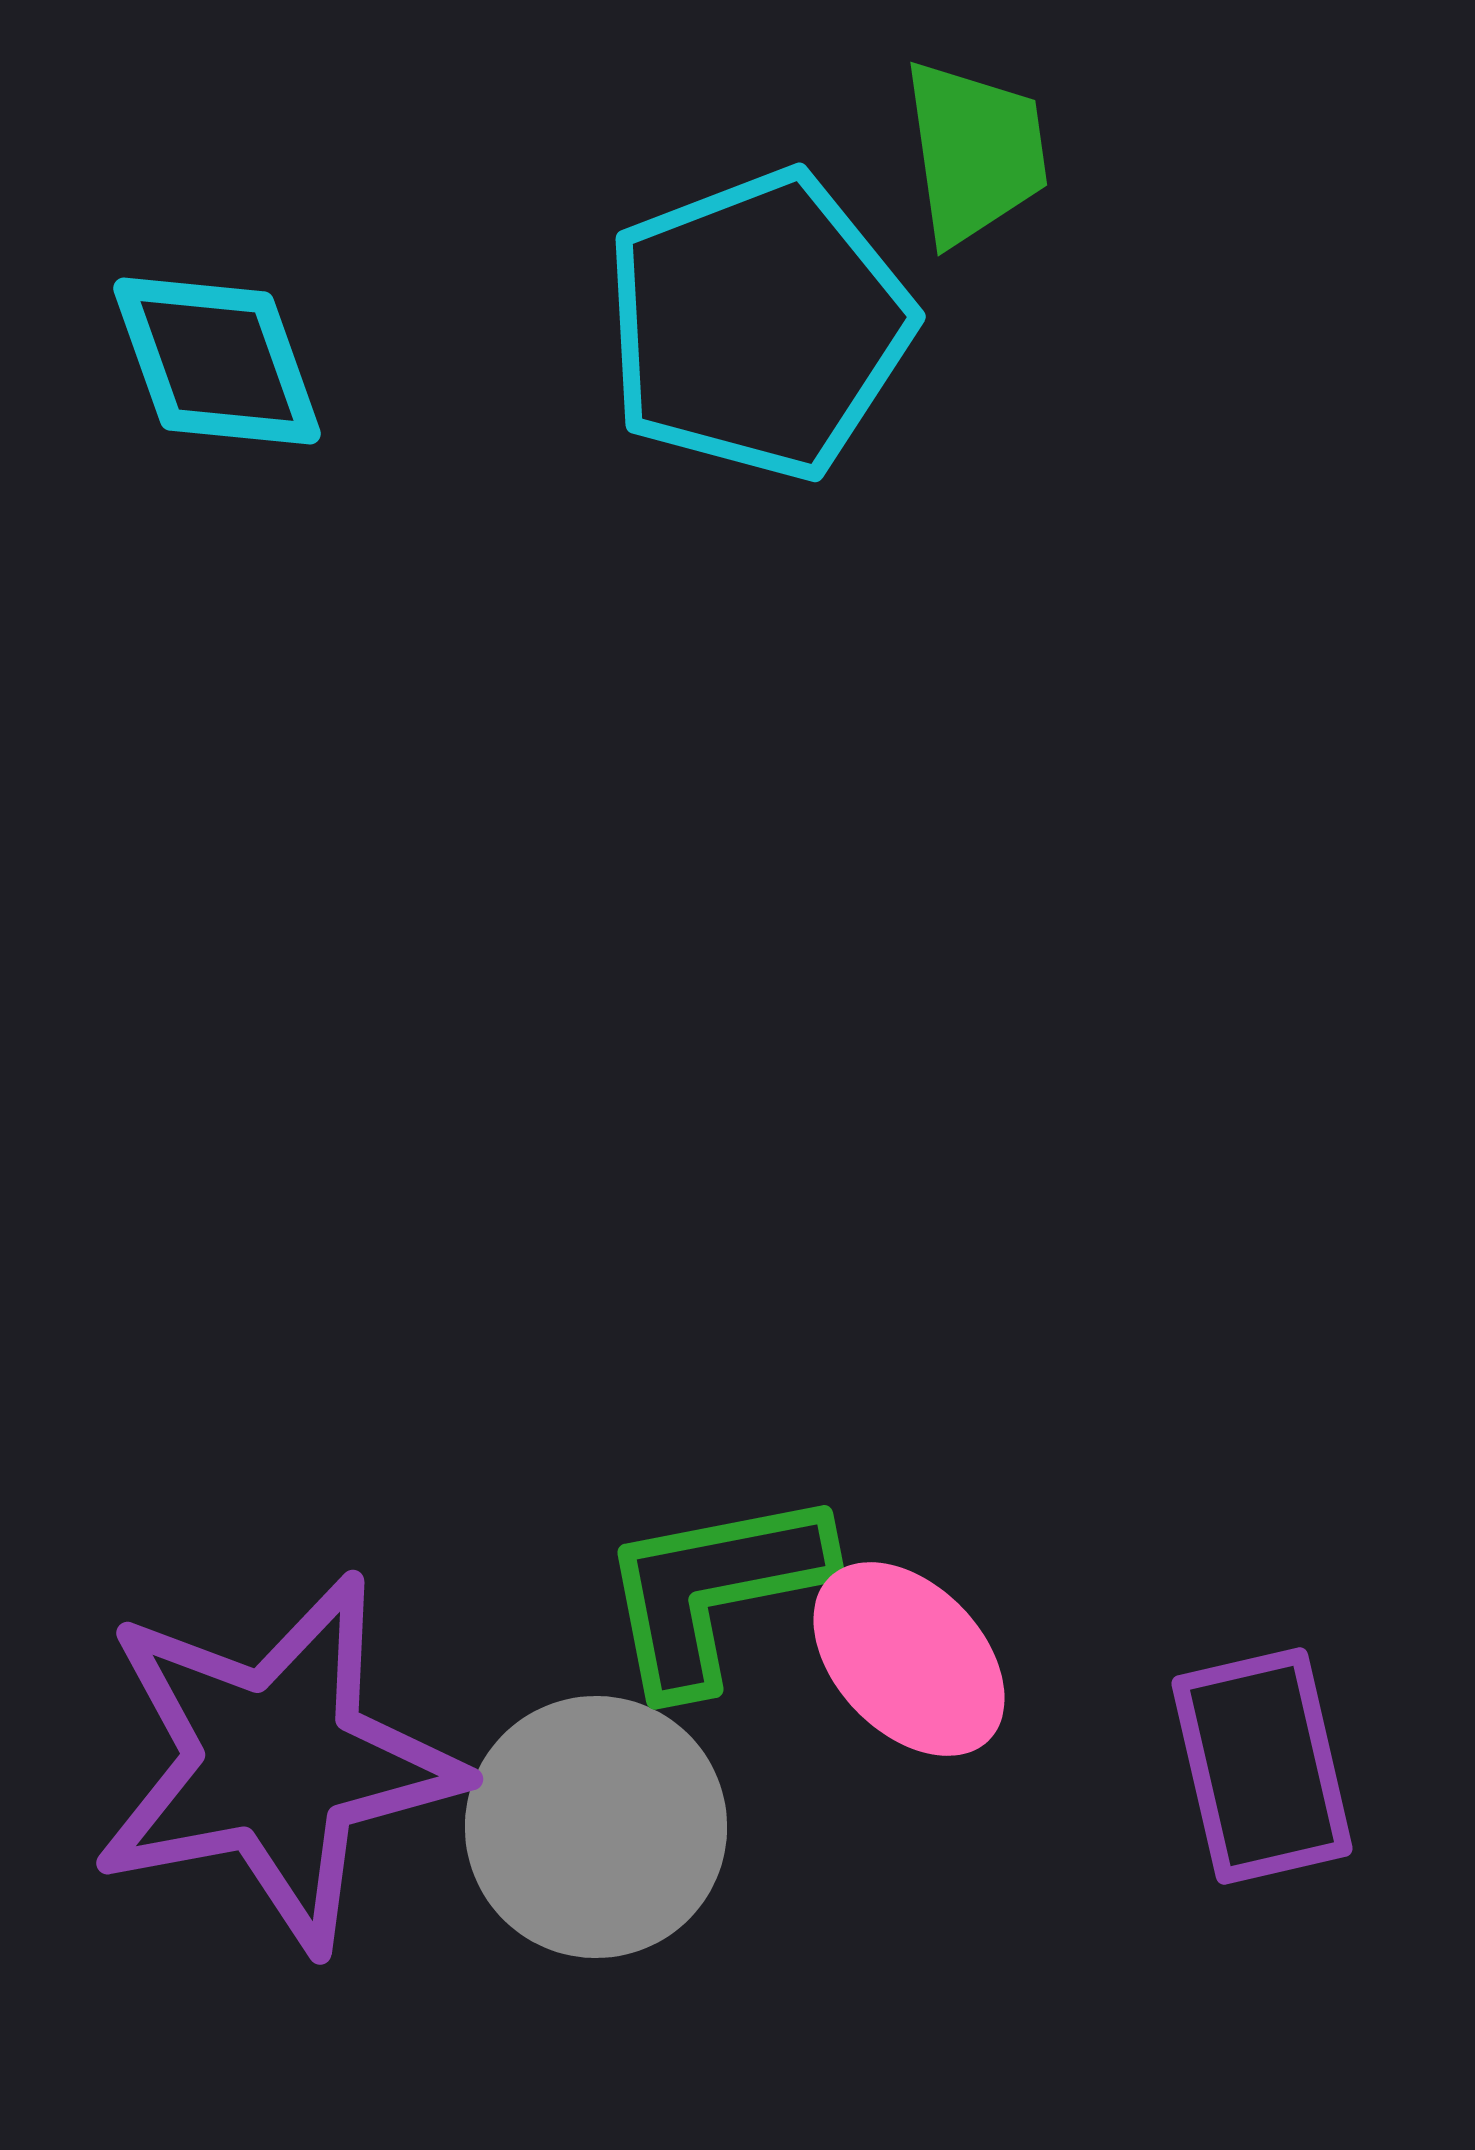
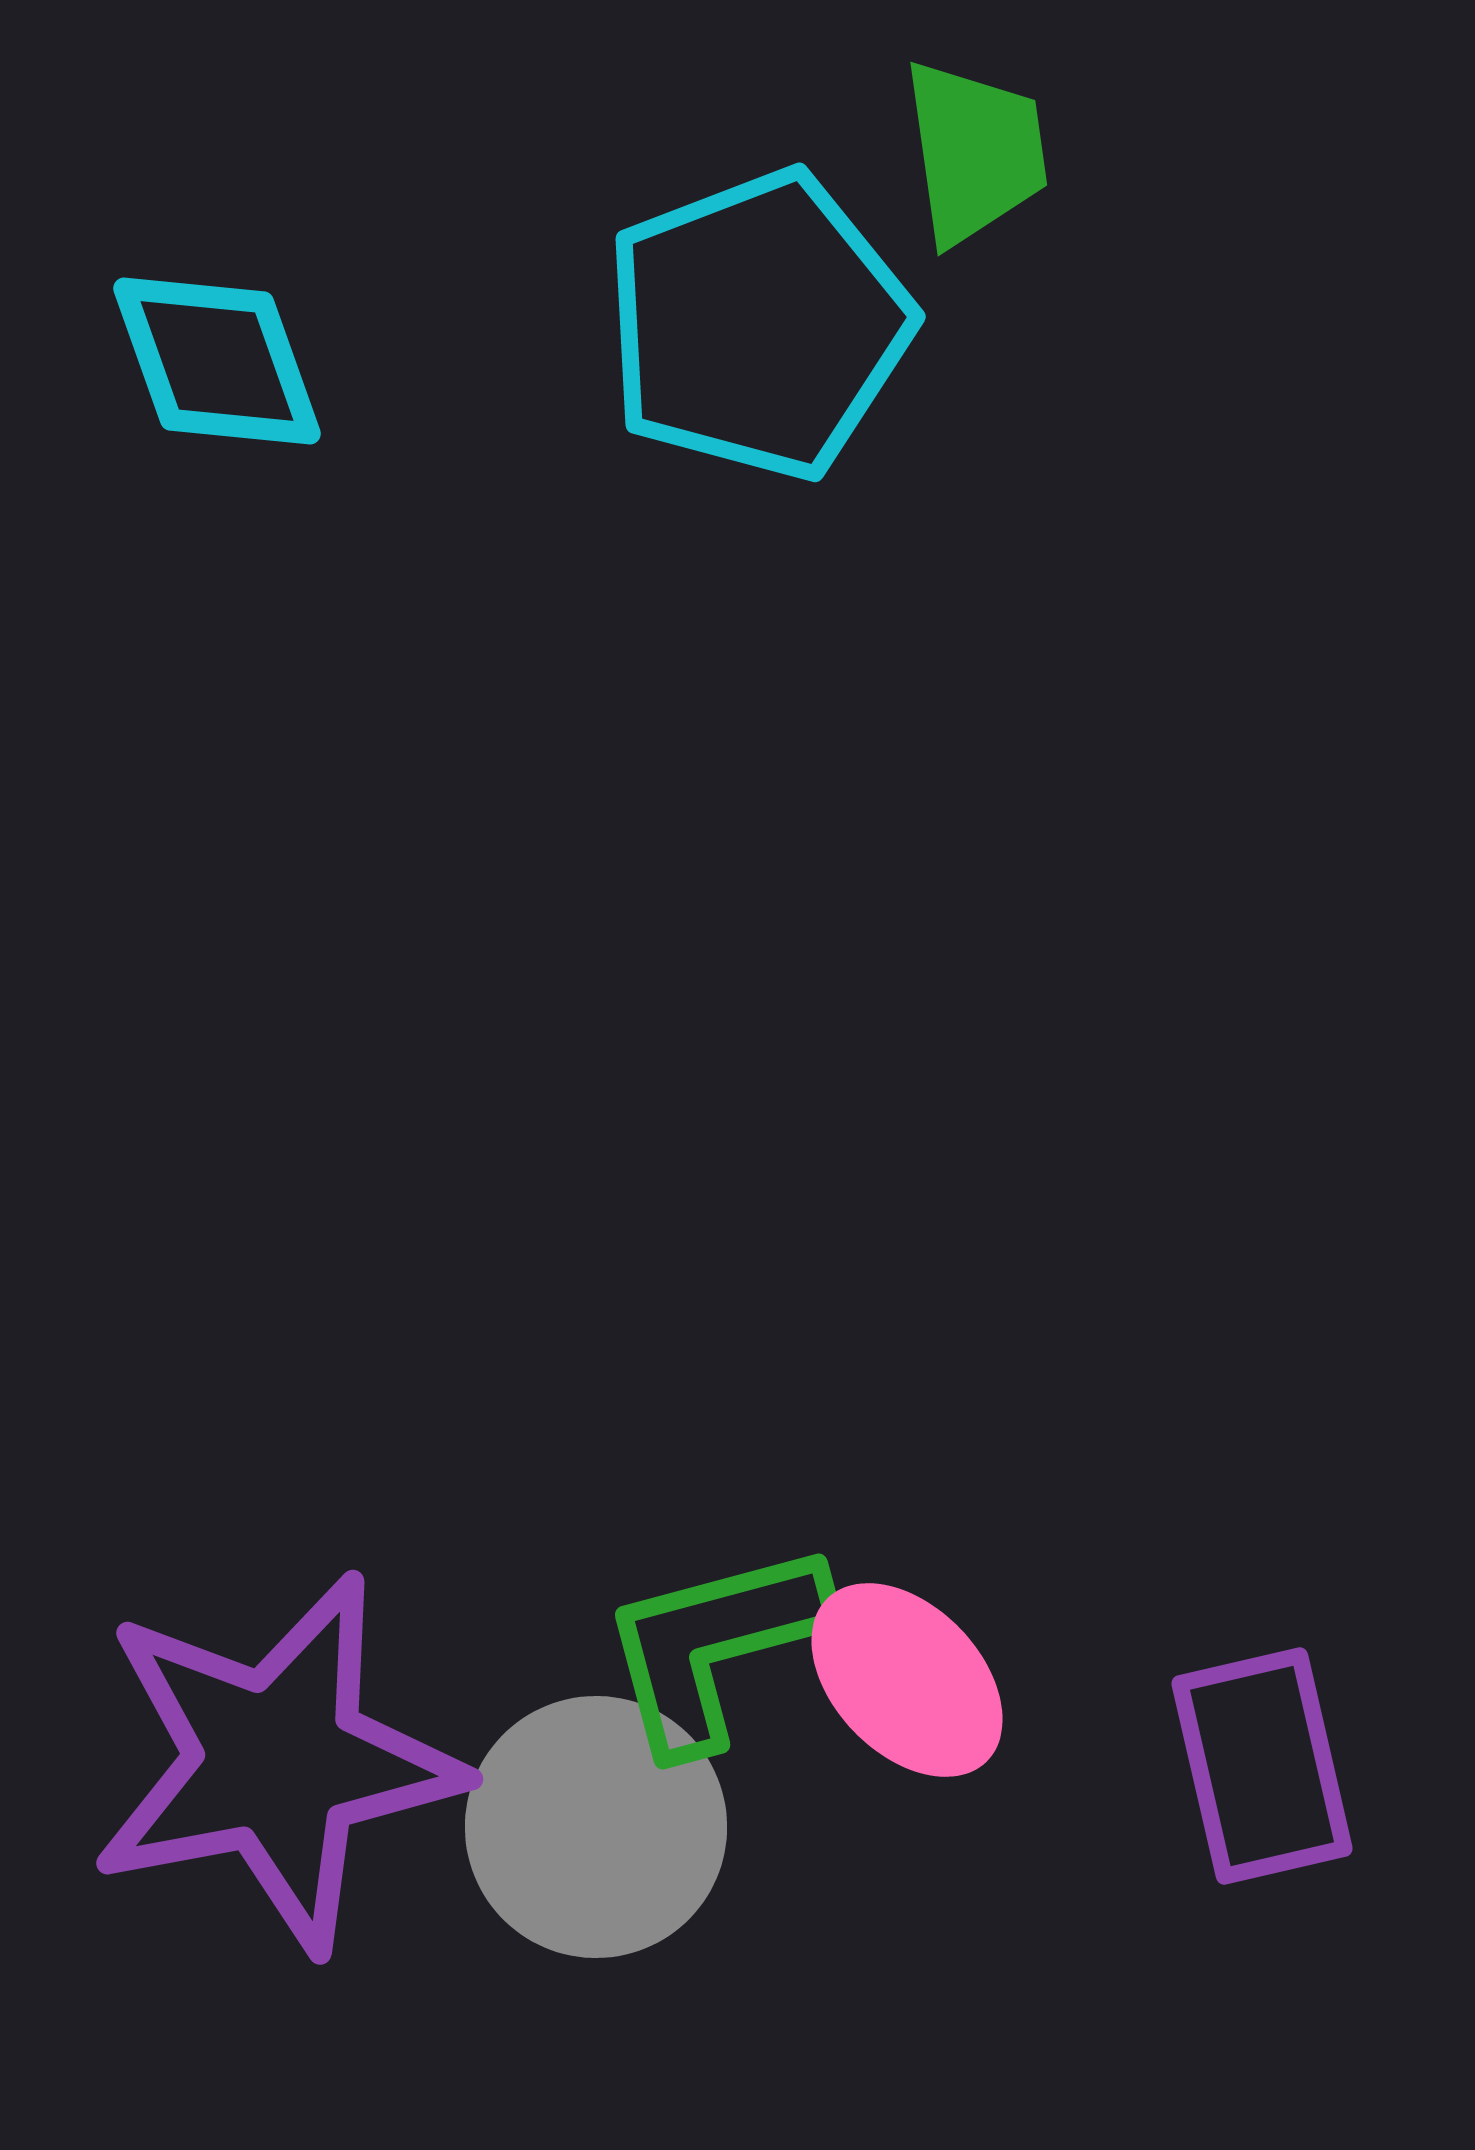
green L-shape: moved 56 px down; rotated 4 degrees counterclockwise
pink ellipse: moved 2 px left, 21 px down
